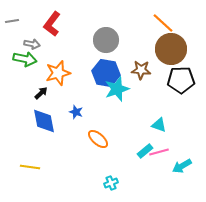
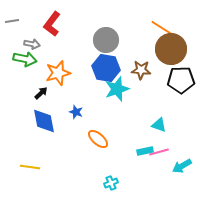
orange line: moved 1 px left, 5 px down; rotated 10 degrees counterclockwise
blue hexagon: moved 5 px up
cyan rectangle: rotated 28 degrees clockwise
